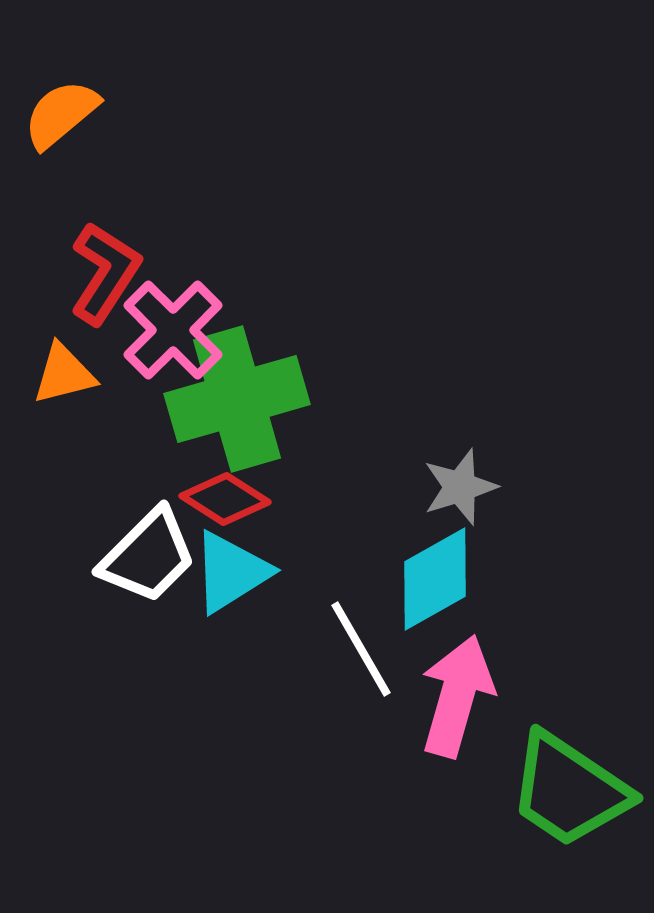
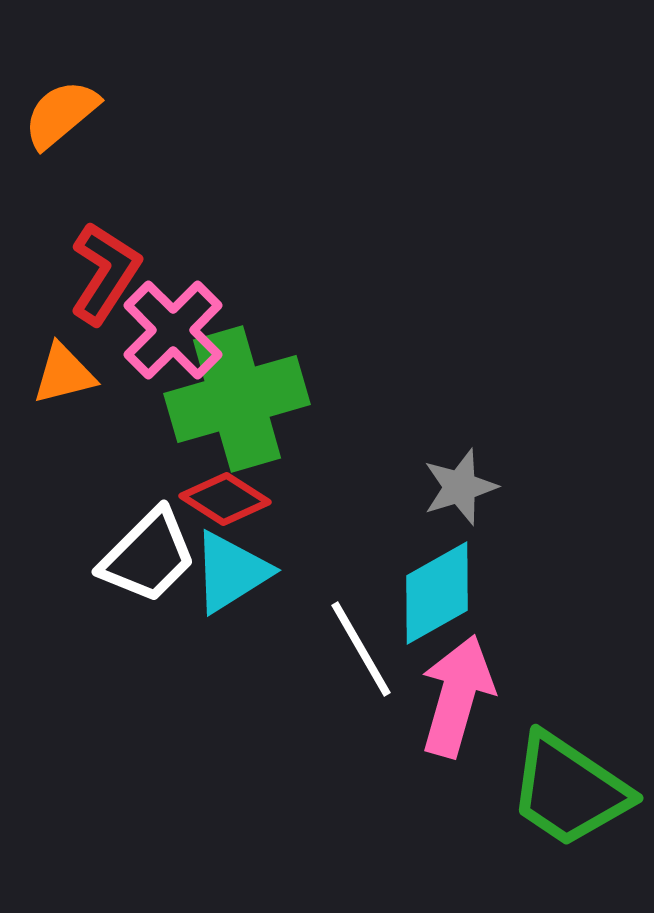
cyan diamond: moved 2 px right, 14 px down
